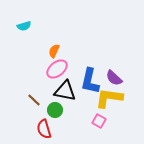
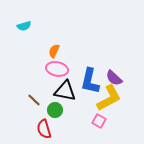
pink ellipse: rotated 50 degrees clockwise
yellow L-shape: rotated 144 degrees clockwise
